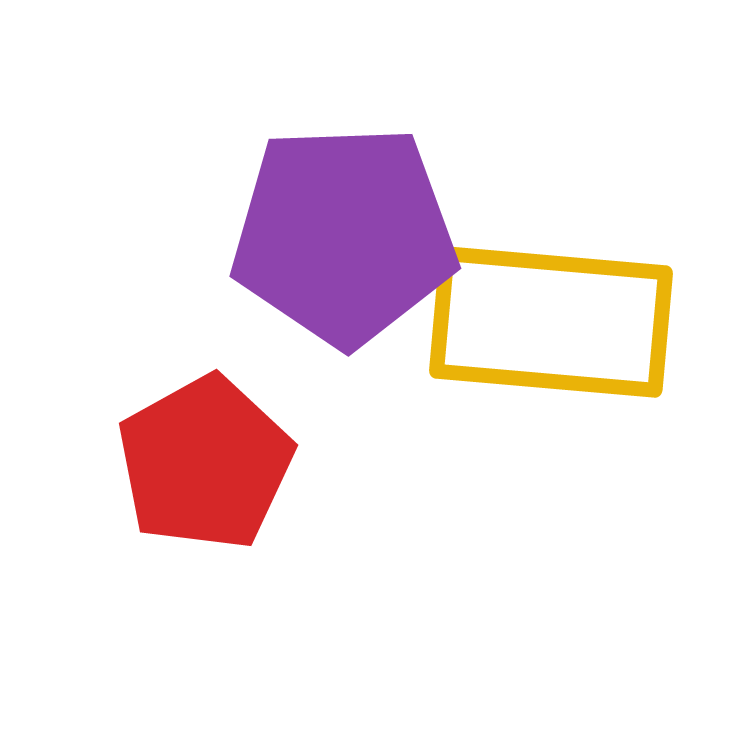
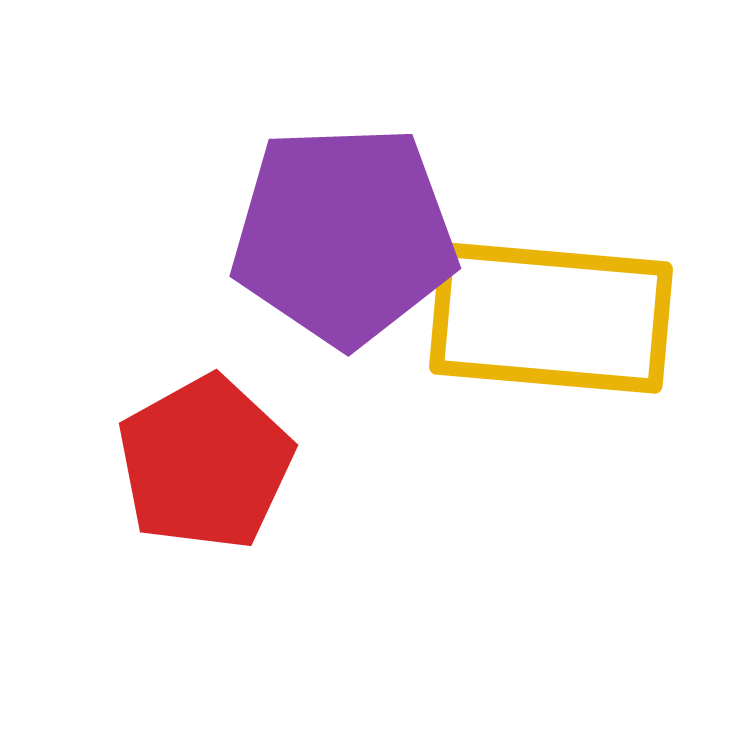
yellow rectangle: moved 4 px up
